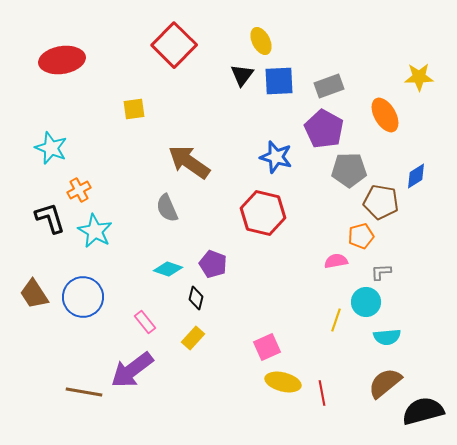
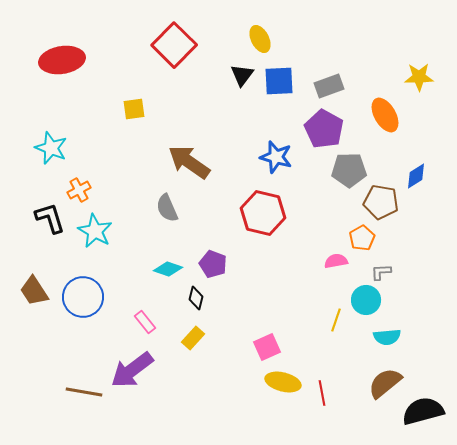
yellow ellipse at (261, 41): moved 1 px left, 2 px up
orange pentagon at (361, 236): moved 1 px right, 2 px down; rotated 15 degrees counterclockwise
brown trapezoid at (34, 294): moved 3 px up
cyan circle at (366, 302): moved 2 px up
